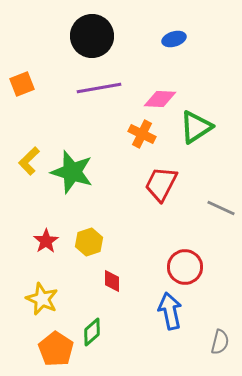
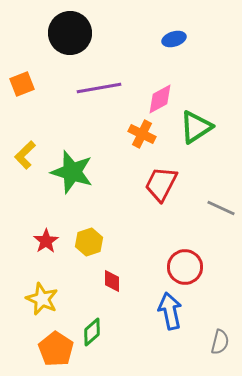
black circle: moved 22 px left, 3 px up
pink diamond: rotated 32 degrees counterclockwise
yellow L-shape: moved 4 px left, 6 px up
